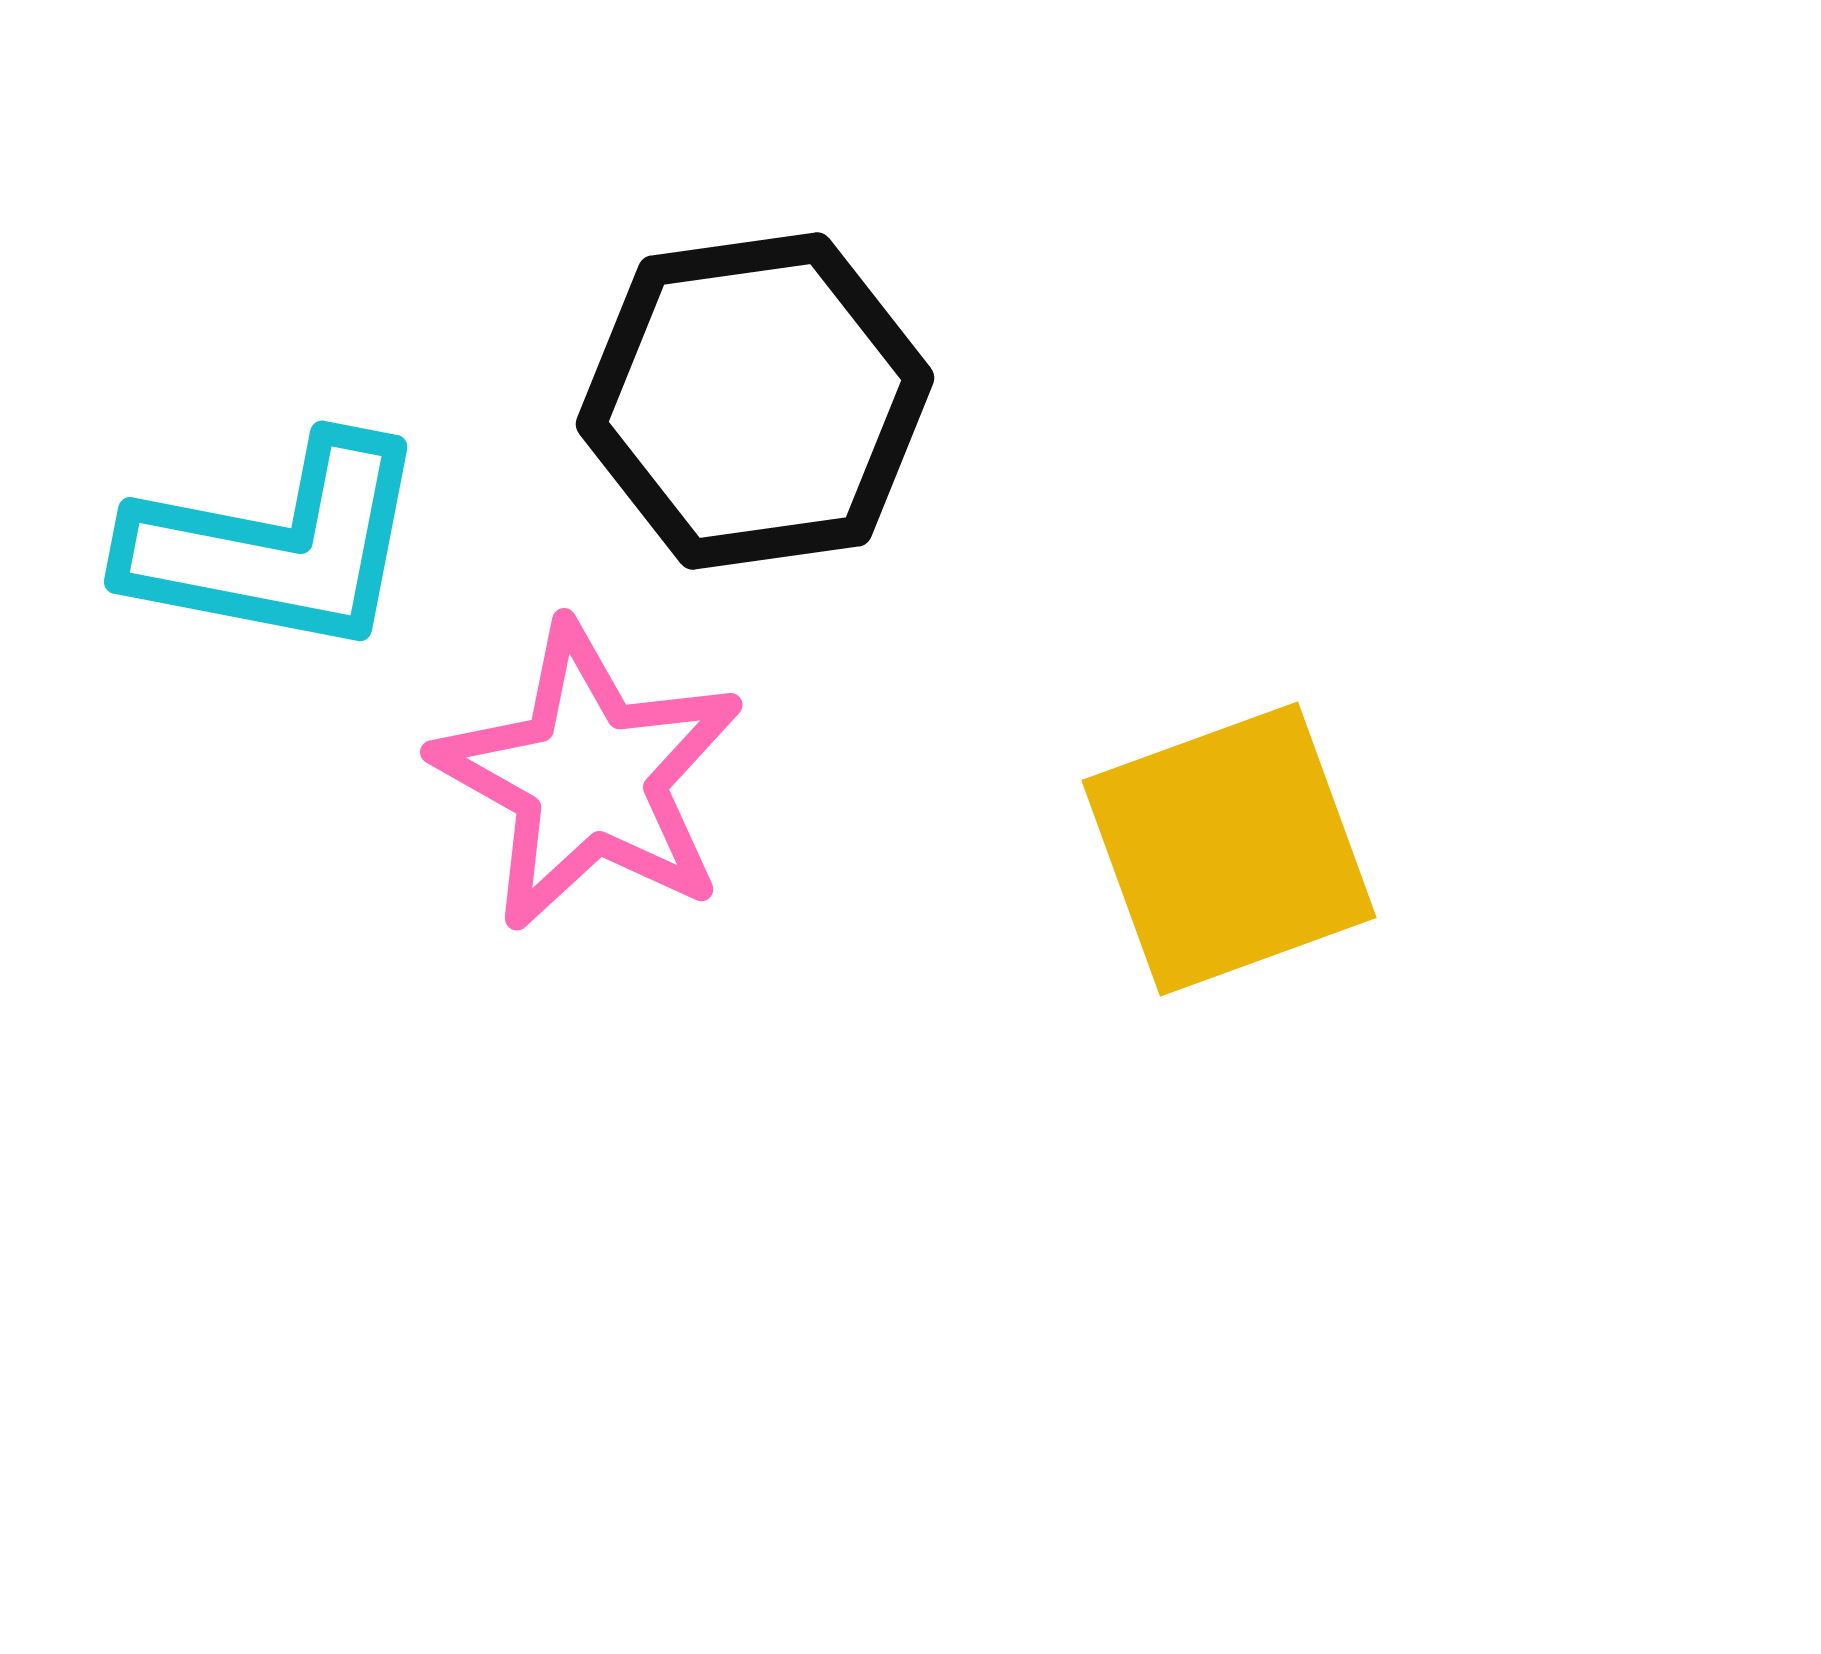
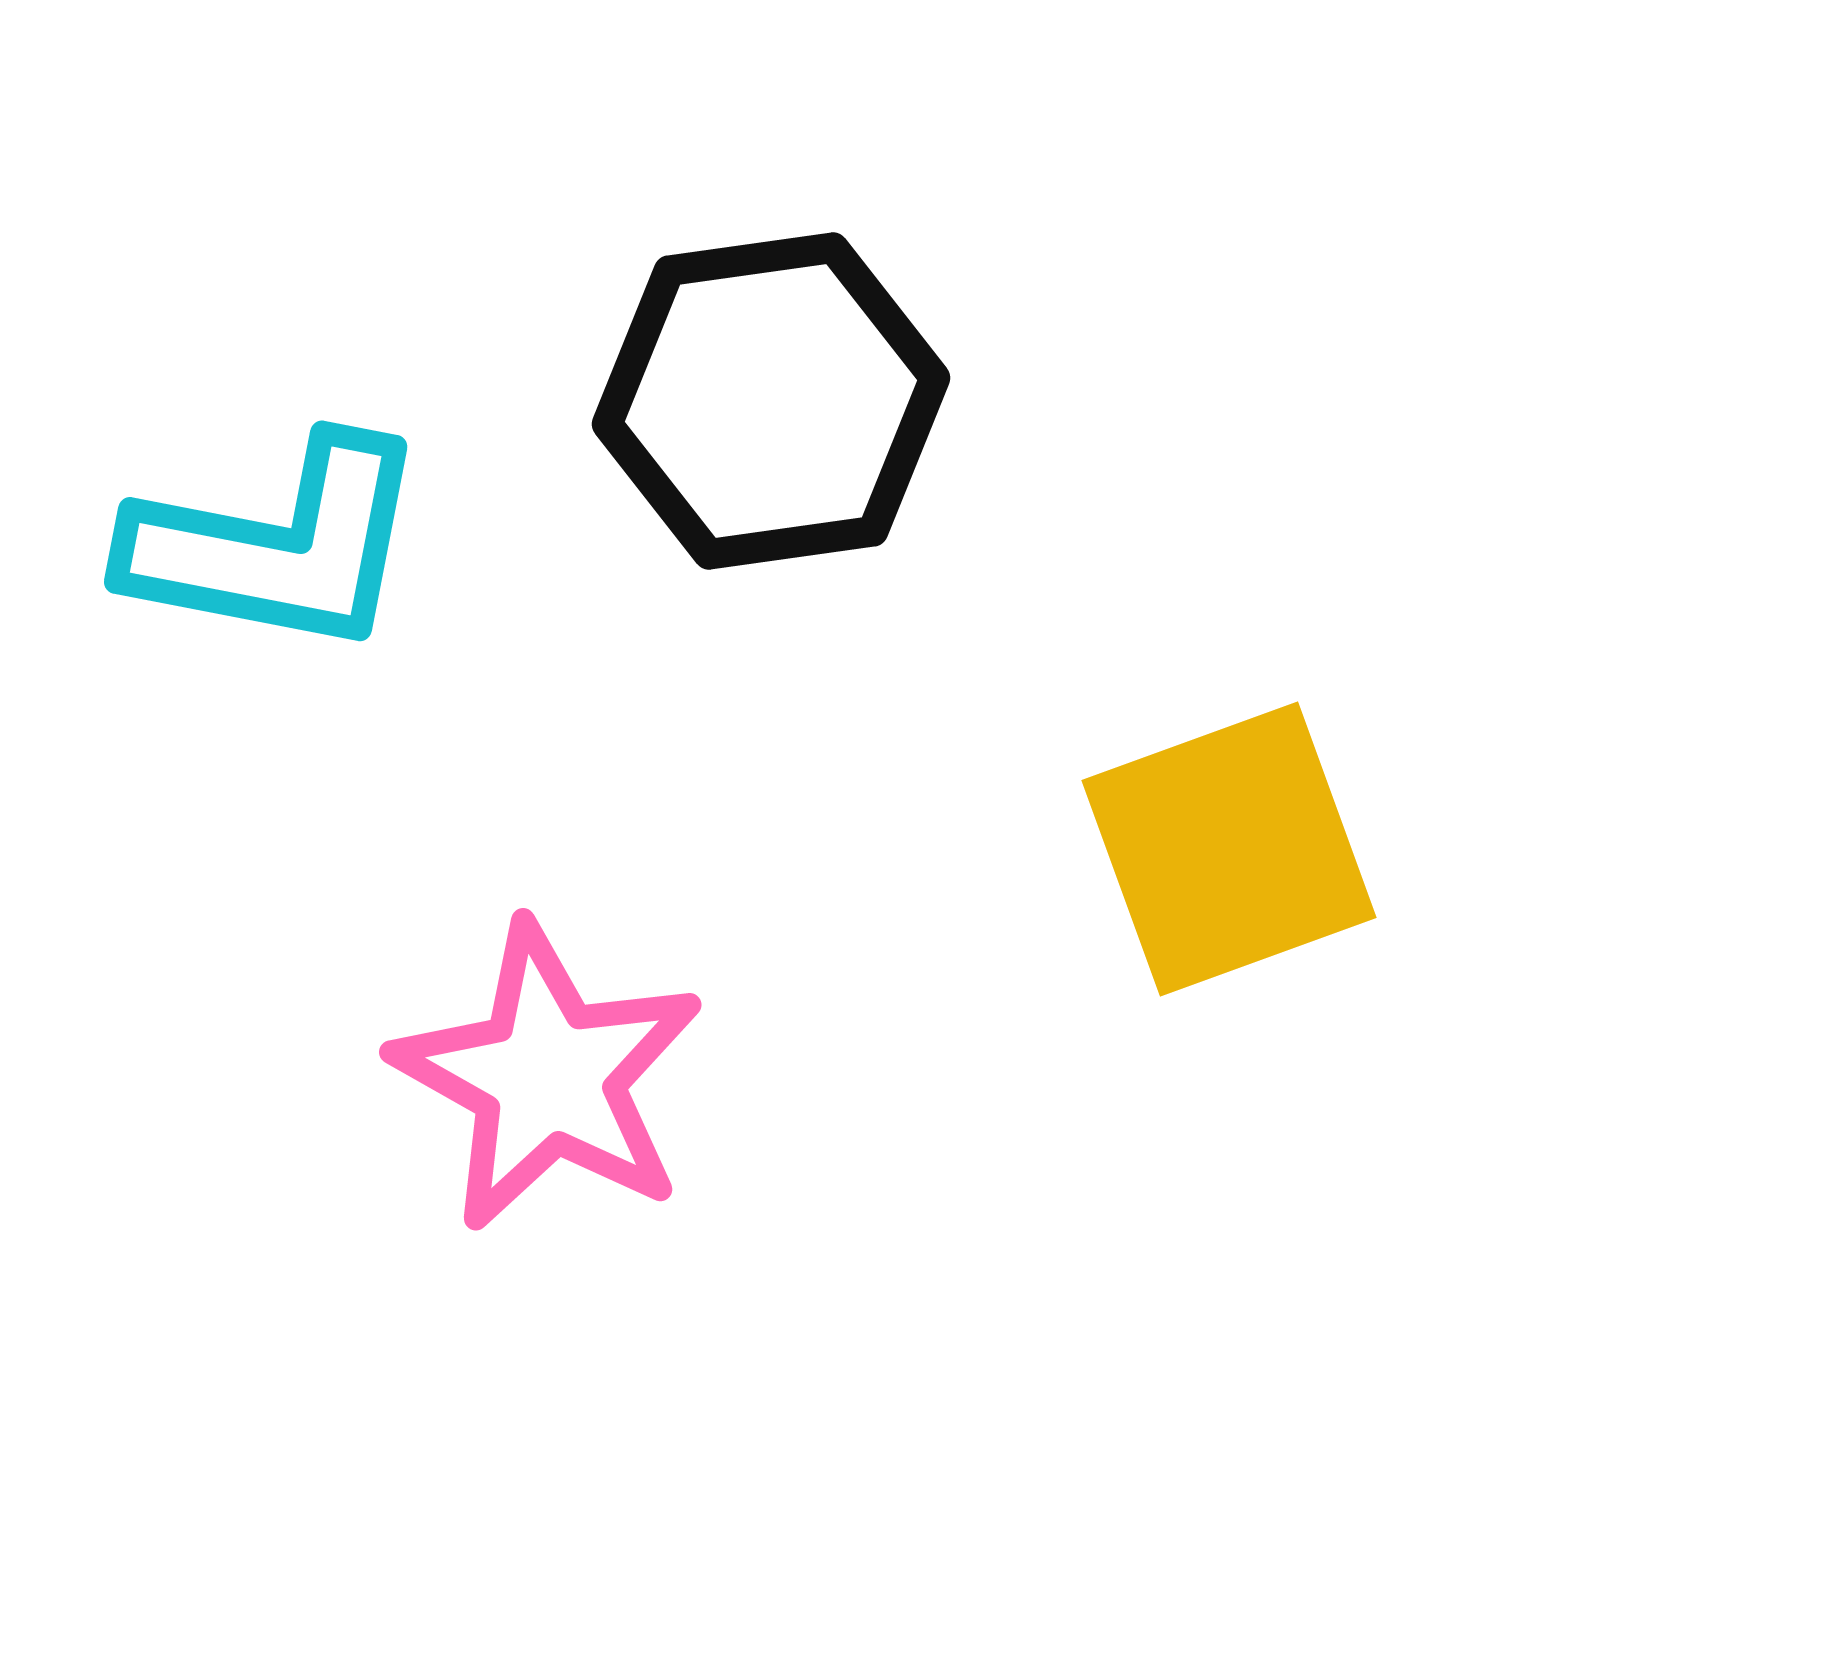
black hexagon: moved 16 px right
pink star: moved 41 px left, 300 px down
